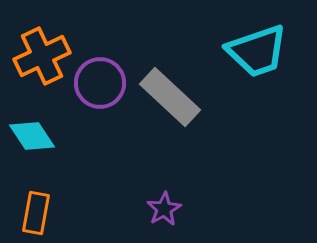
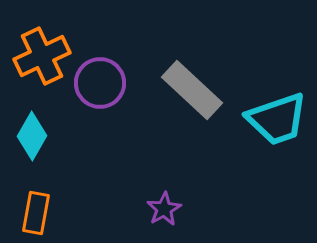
cyan trapezoid: moved 20 px right, 68 px down
gray rectangle: moved 22 px right, 7 px up
cyan diamond: rotated 63 degrees clockwise
